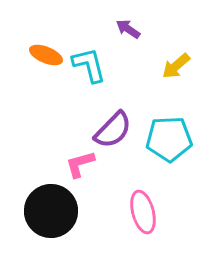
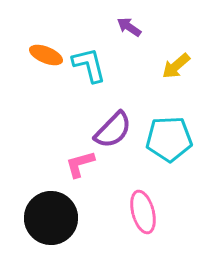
purple arrow: moved 1 px right, 2 px up
black circle: moved 7 px down
